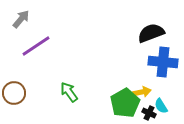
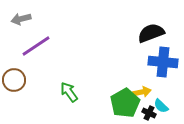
gray arrow: rotated 144 degrees counterclockwise
brown circle: moved 13 px up
cyan semicircle: rotated 14 degrees counterclockwise
